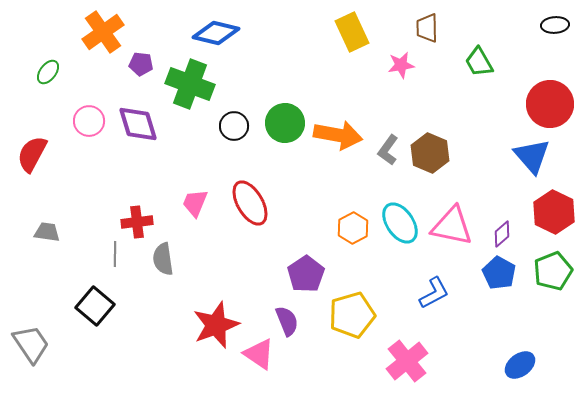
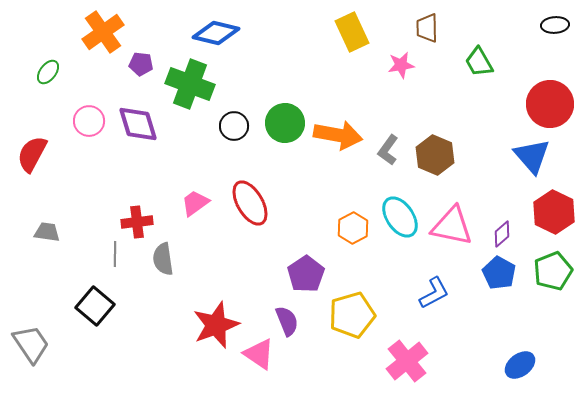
brown hexagon at (430, 153): moved 5 px right, 2 px down
pink trapezoid at (195, 203): rotated 32 degrees clockwise
cyan ellipse at (400, 223): moved 6 px up
